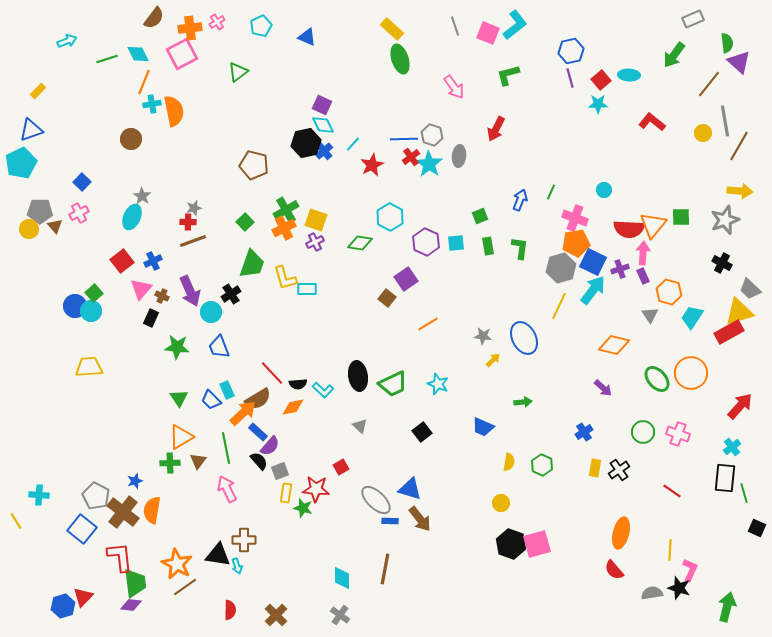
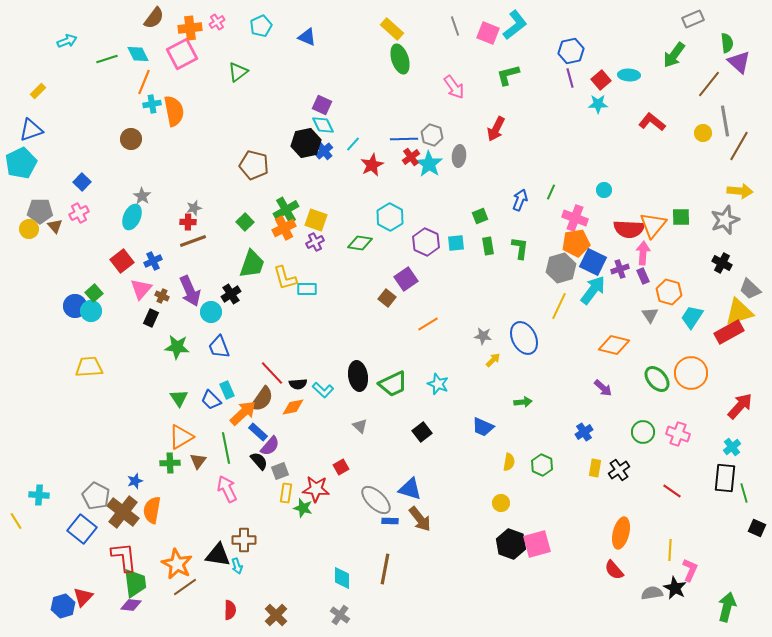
brown semicircle at (258, 399): moved 4 px right; rotated 24 degrees counterclockwise
red L-shape at (120, 557): moved 4 px right
black star at (679, 588): moved 4 px left; rotated 10 degrees clockwise
